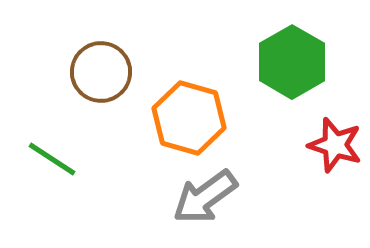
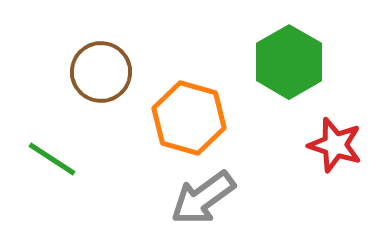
green hexagon: moved 3 px left
gray arrow: moved 2 px left, 1 px down
